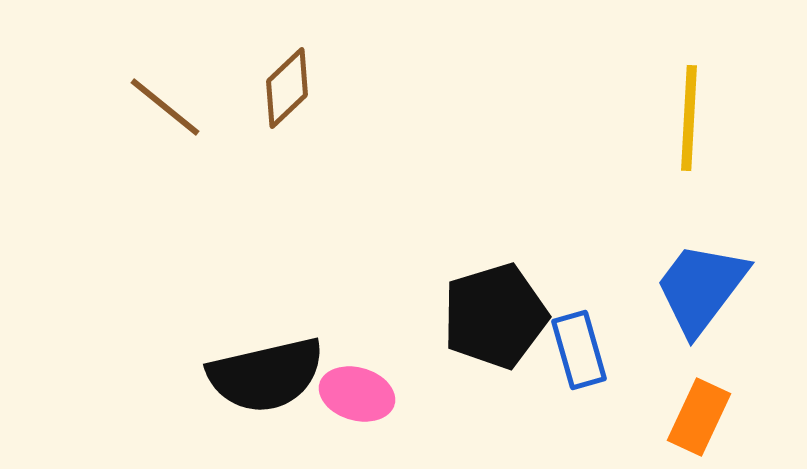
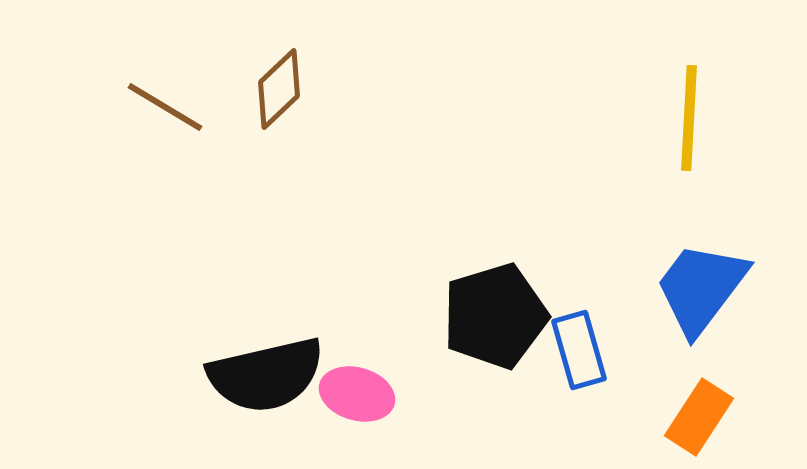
brown diamond: moved 8 px left, 1 px down
brown line: rotated 8 degrees counterclockwise
orange rectangle: rotated 8 degrees clockwise
